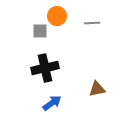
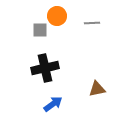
gray square: moved 1 px up
blue arrow: moved 1 px right, 1 px down
